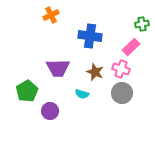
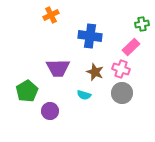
cyan semicircle: moved 2 px right, 1 px down
